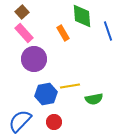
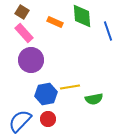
brown square: rotated 16 degrees counterclockwise
orange rectangle: moved 8 px left, 11 px up; rotated 35 degrees counterclockwise
purple circle: moved 3 px left, 1 px down
yellow line: moved 1 px down
red circle: moved 6 px left, 3 px up
